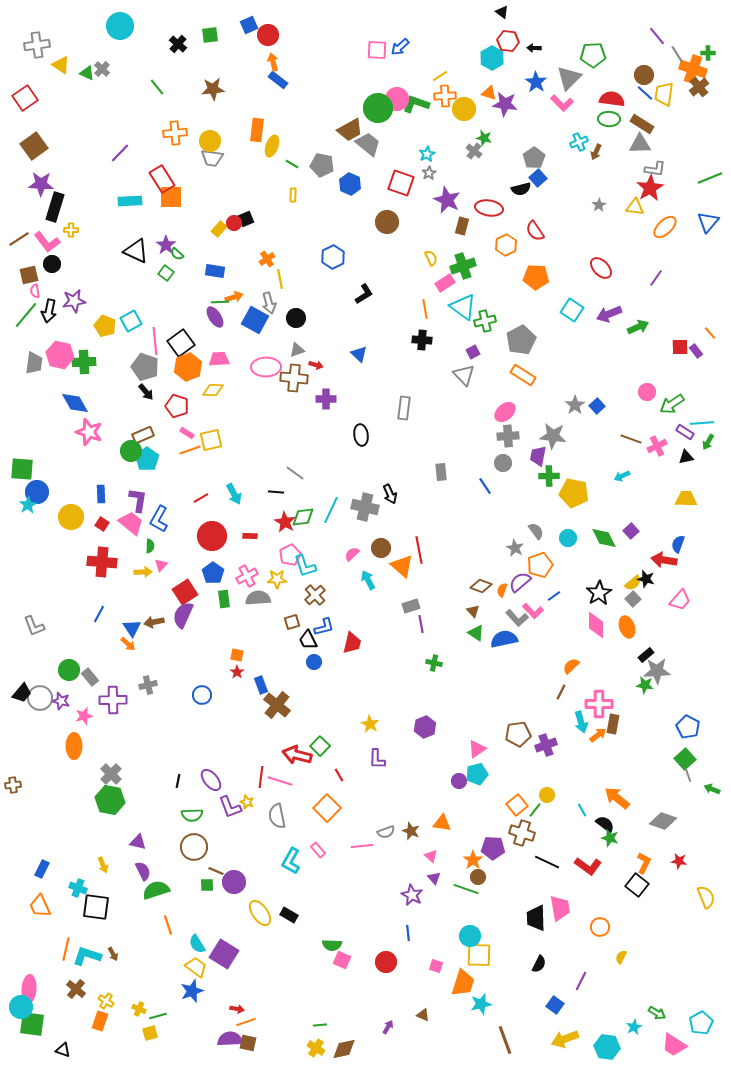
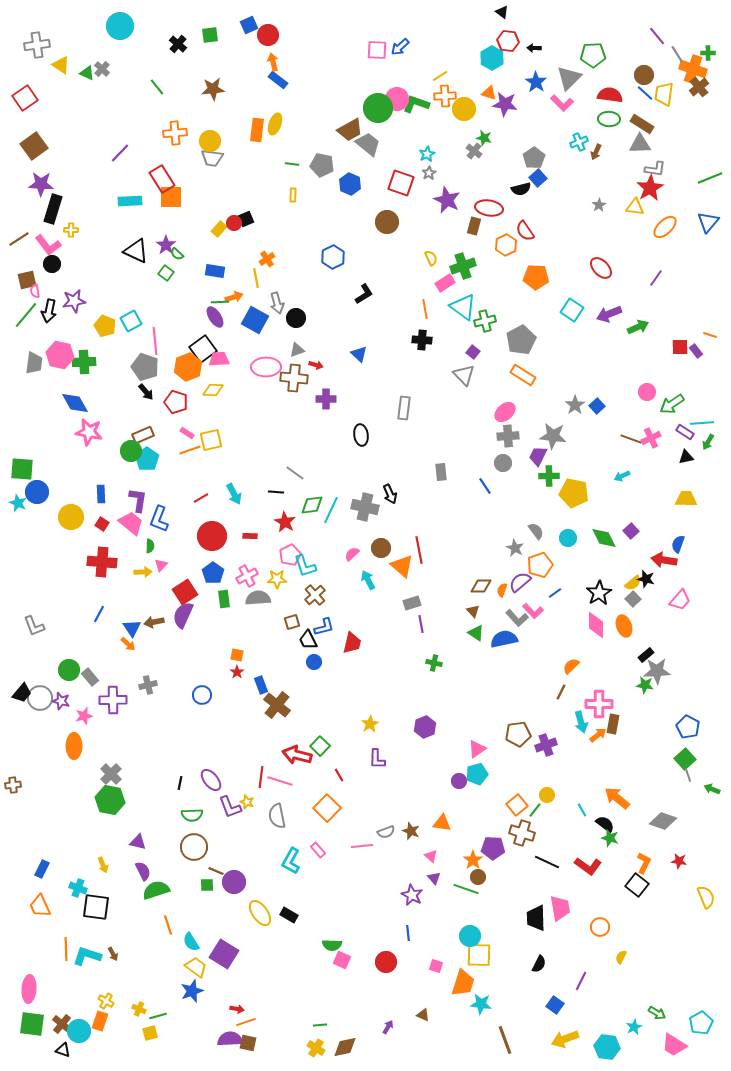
red semicircle at (612, 99): moved 2 px left, 4 px up
yellow ellipse at (272, 146): moved 3 px right, 22 px up
green line at (292, 164): rotated 24 degrees counterclockwise
black rectangle at (55, 207): moved 2 px left, 2 px down
brown rectangle at (462, 226): moved 12 px right
red semicircle at (535, 231): moved 10 px left
pink L-shape at (47, 242): moved 1 px right, 3 px down
brown square at (29, 275): moved 2 px left, 5 px down
yellow line at (280, 279): moved 24 px left, 1 px up
gray arrow at (269, 303): moved 8 px right
orange line at (710, 333): moved 2 px down; rotated 32 degrees counterclockwise
black square at (181, 343): moved 22 px right, 6 px down
purple square at (473, 352): rotated 24 degrees counterclockwise
red pentagon at (177, 406): moved 1 px left, 4 px up
pink star at (89, 432): rotated 8 degrees counterclockwise
pink cross at (657, 446): moved 6 px left, 8 px up
purple trapezoid at (538, 456): rotated 15 degrees clockwise
cyan star at (28, 505): moved 10 px left, 2 px up; rotated 18 degrees counterclockwise
green diamond at (303, 517): moved 9 px right, 12 px up
blue L-shape at (159, 519): rotated 8 degrees counterclockwise
brown diamond at (481, 586): rotated 20 degrees counterclockwise
blue line at (554, 596): moved 1 px right, 3 px up
gray rectangle at (411, 606): moved 1 px right, 3 px up
orange ellipse at (627, 627): moved 3 px left, 1 px up
yellow star at (370, 724): rotated 12 degrees clockwise
black line at (178, 781): moved 2 px right, 2 px down
cyan semicircle at (197, 944): moved 6 px left, 2 px up
orange line at (66, 949): rotated 15 degrees counterclockwise
brown cross at (76, 989): moved 14 px left, 35 px down
cyan star at (481, 1004): rotated 20 degrees clockwise
cyan circle at (21, 1007): moved 58 px right, 24 px down
brown diamond at (344, 1049): moved 1 px right, 2 px up
